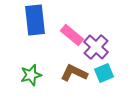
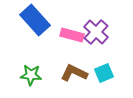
blue rectangle: rotated 36 degrees counterclockwise
pink rectangle: rotated 25 degrees counterclockwise
purple cross: moved 15 px up
green star: rotated 20 degrees clockwise
